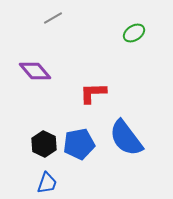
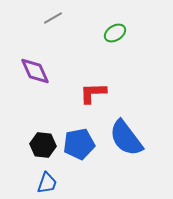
green ellipse: moved 19 px left
purple diamond: rotated 16 degrees clockwise
black hexagon: moved 1 px left, 1 px down; rotated 20 degrees counterclockwise
